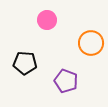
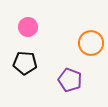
pink circle: moved 19 px left, 7 px down
purple pentagon: moved 4 px right, 1 px up
